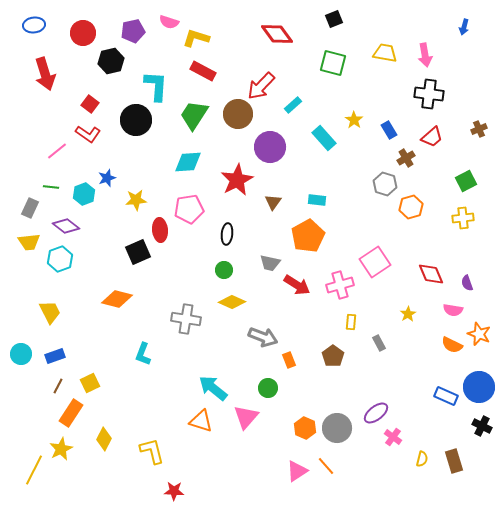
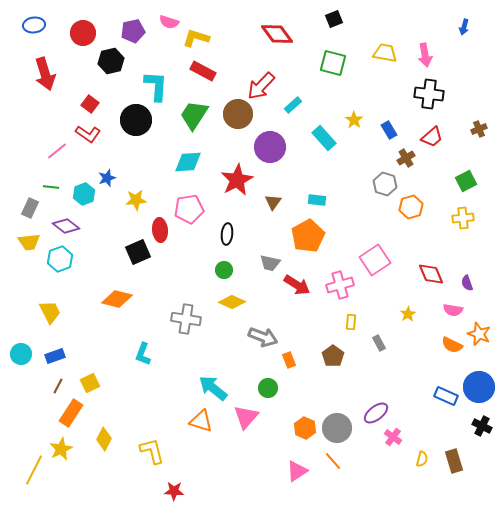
pink square at (375, 262): moved 2 px up
orange line at (326, 466): moved 7 px right, 5 px up
